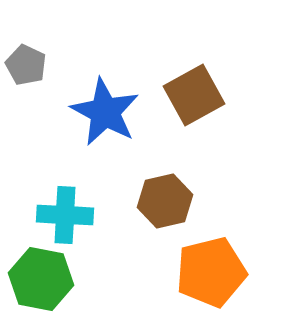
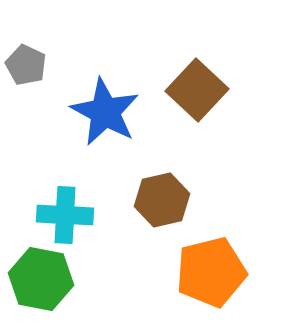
brown square: moved 3 px right, 5 px up; rotated 18 degrees counterclockwise
brown hexagon: moved 3 px left, 1 px up
